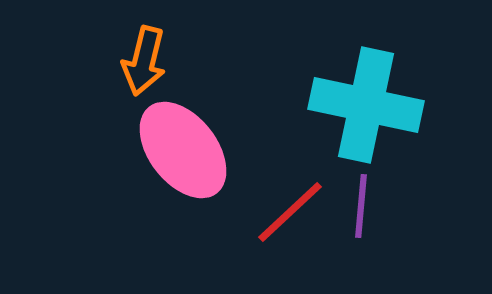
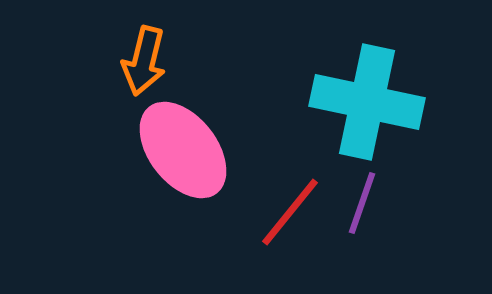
cyan cross: moved 1 px right, 3 px up
purple line: moved 1 px right, 3 px up; rotated 14 degrees clockwise
red line: rotated 8 degrees counterclockwise
